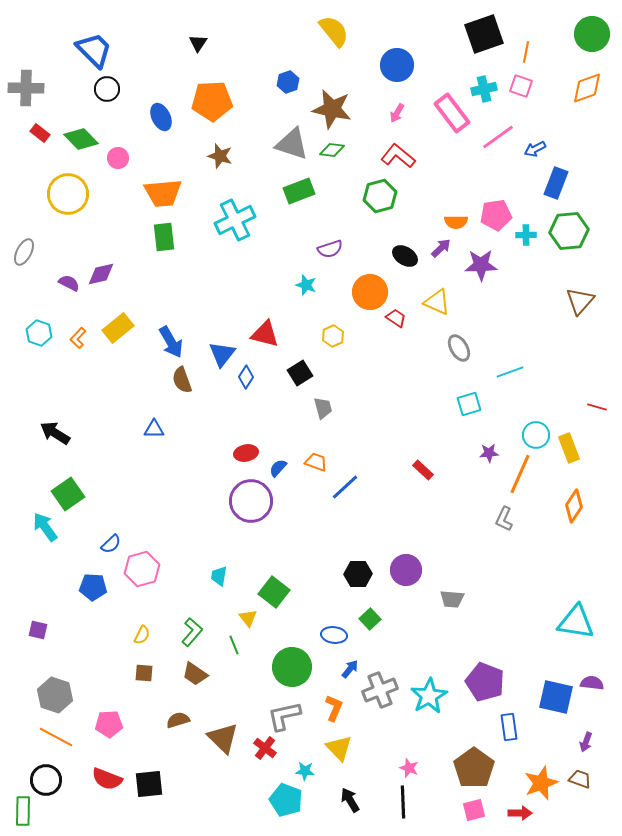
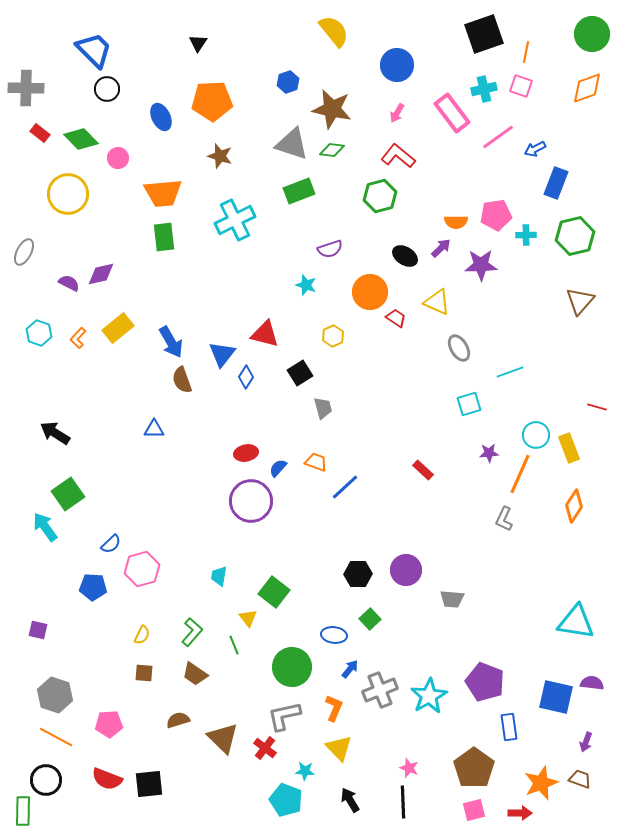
green hexagon at (569, 231): moved 6 px right, 5 px down; rotated 9 degrees counterclockwise
